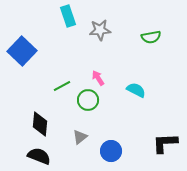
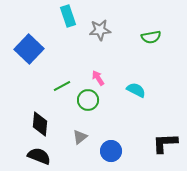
blue square: moved 7 px right, 2 px up
